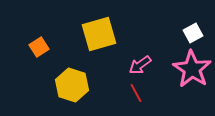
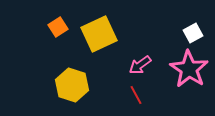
yellow square: rotated 9 degrees counterclockwise
orange square: moved 19 px right, 20 px up
pink star: moved 3 px left
red line: moved 2 px down
